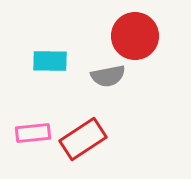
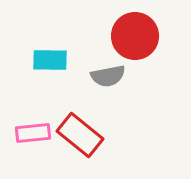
cyan rectangle: moved 1 px up
red rectangle: moved 3 px left, 4 px up; rotated 72 degrees clockwise
